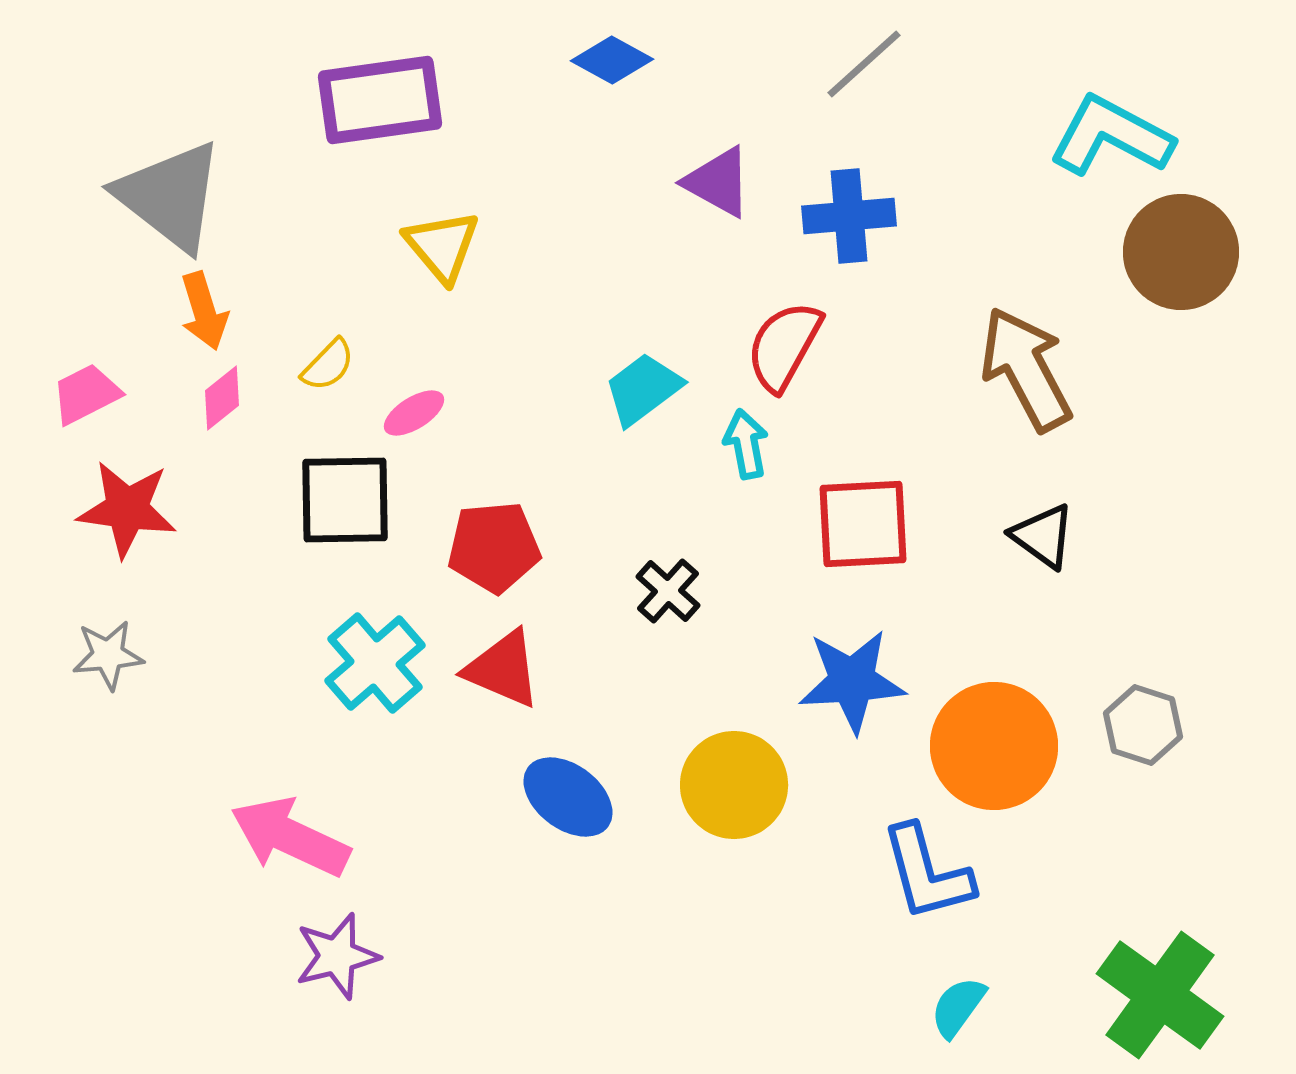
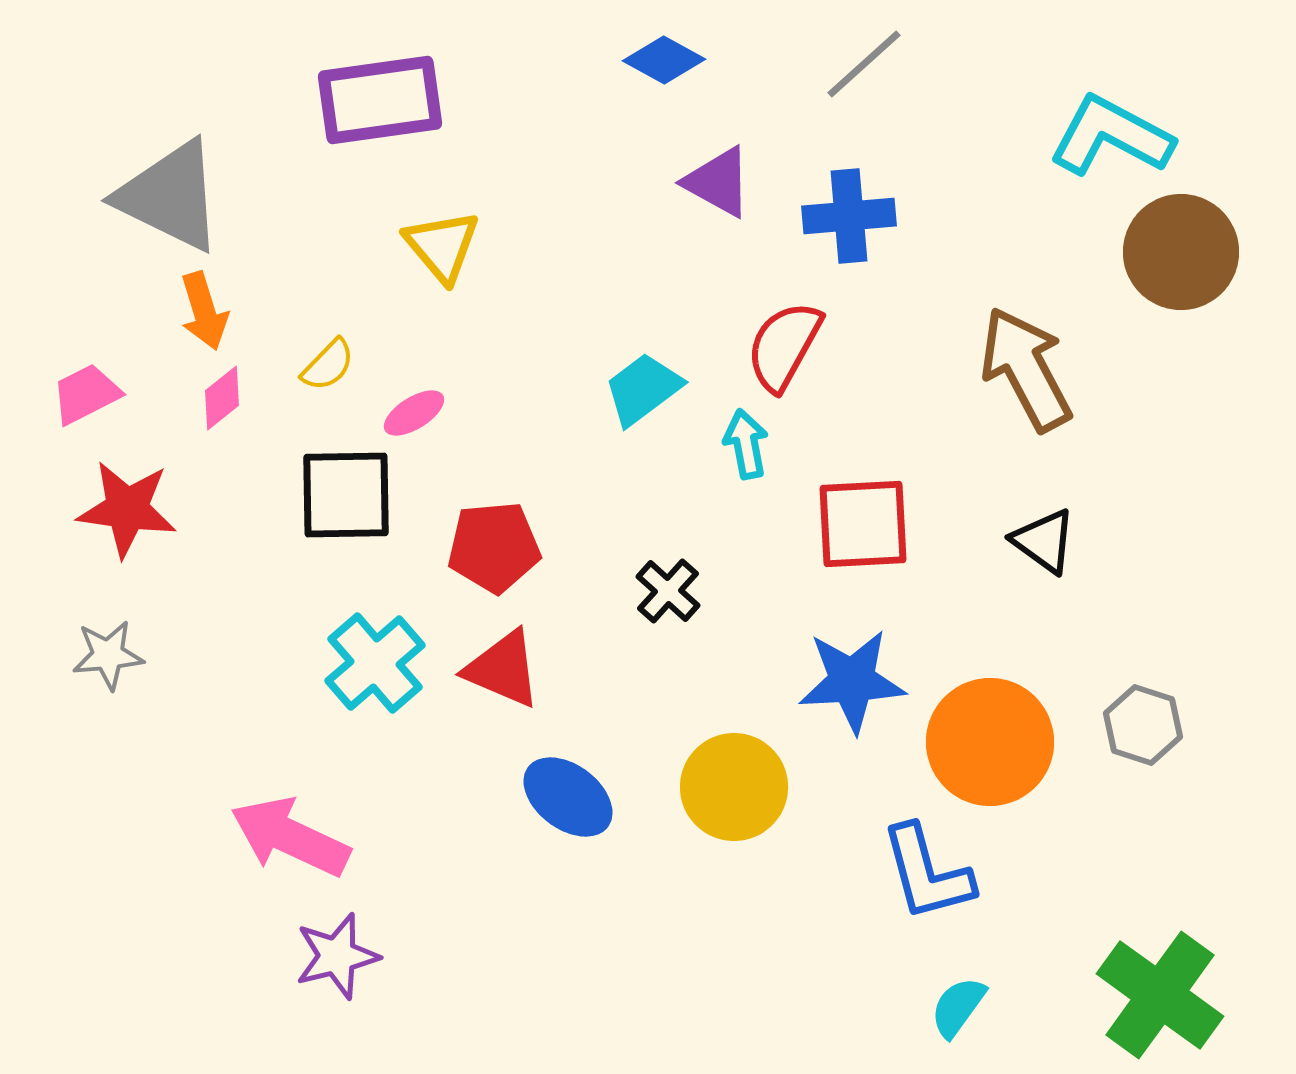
blue diamond: moved 52 px right
gray triangle: rotated 12 degrees counterclockwise
black square: moved 1 px right, 5 px up
black triangle: moved 1 px right, 5 px down
orange circle: moved 4 px left, 4 px up
yellow circle: moved 2 px down
